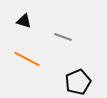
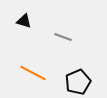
orange line: moved 6 px right, 14 px down
